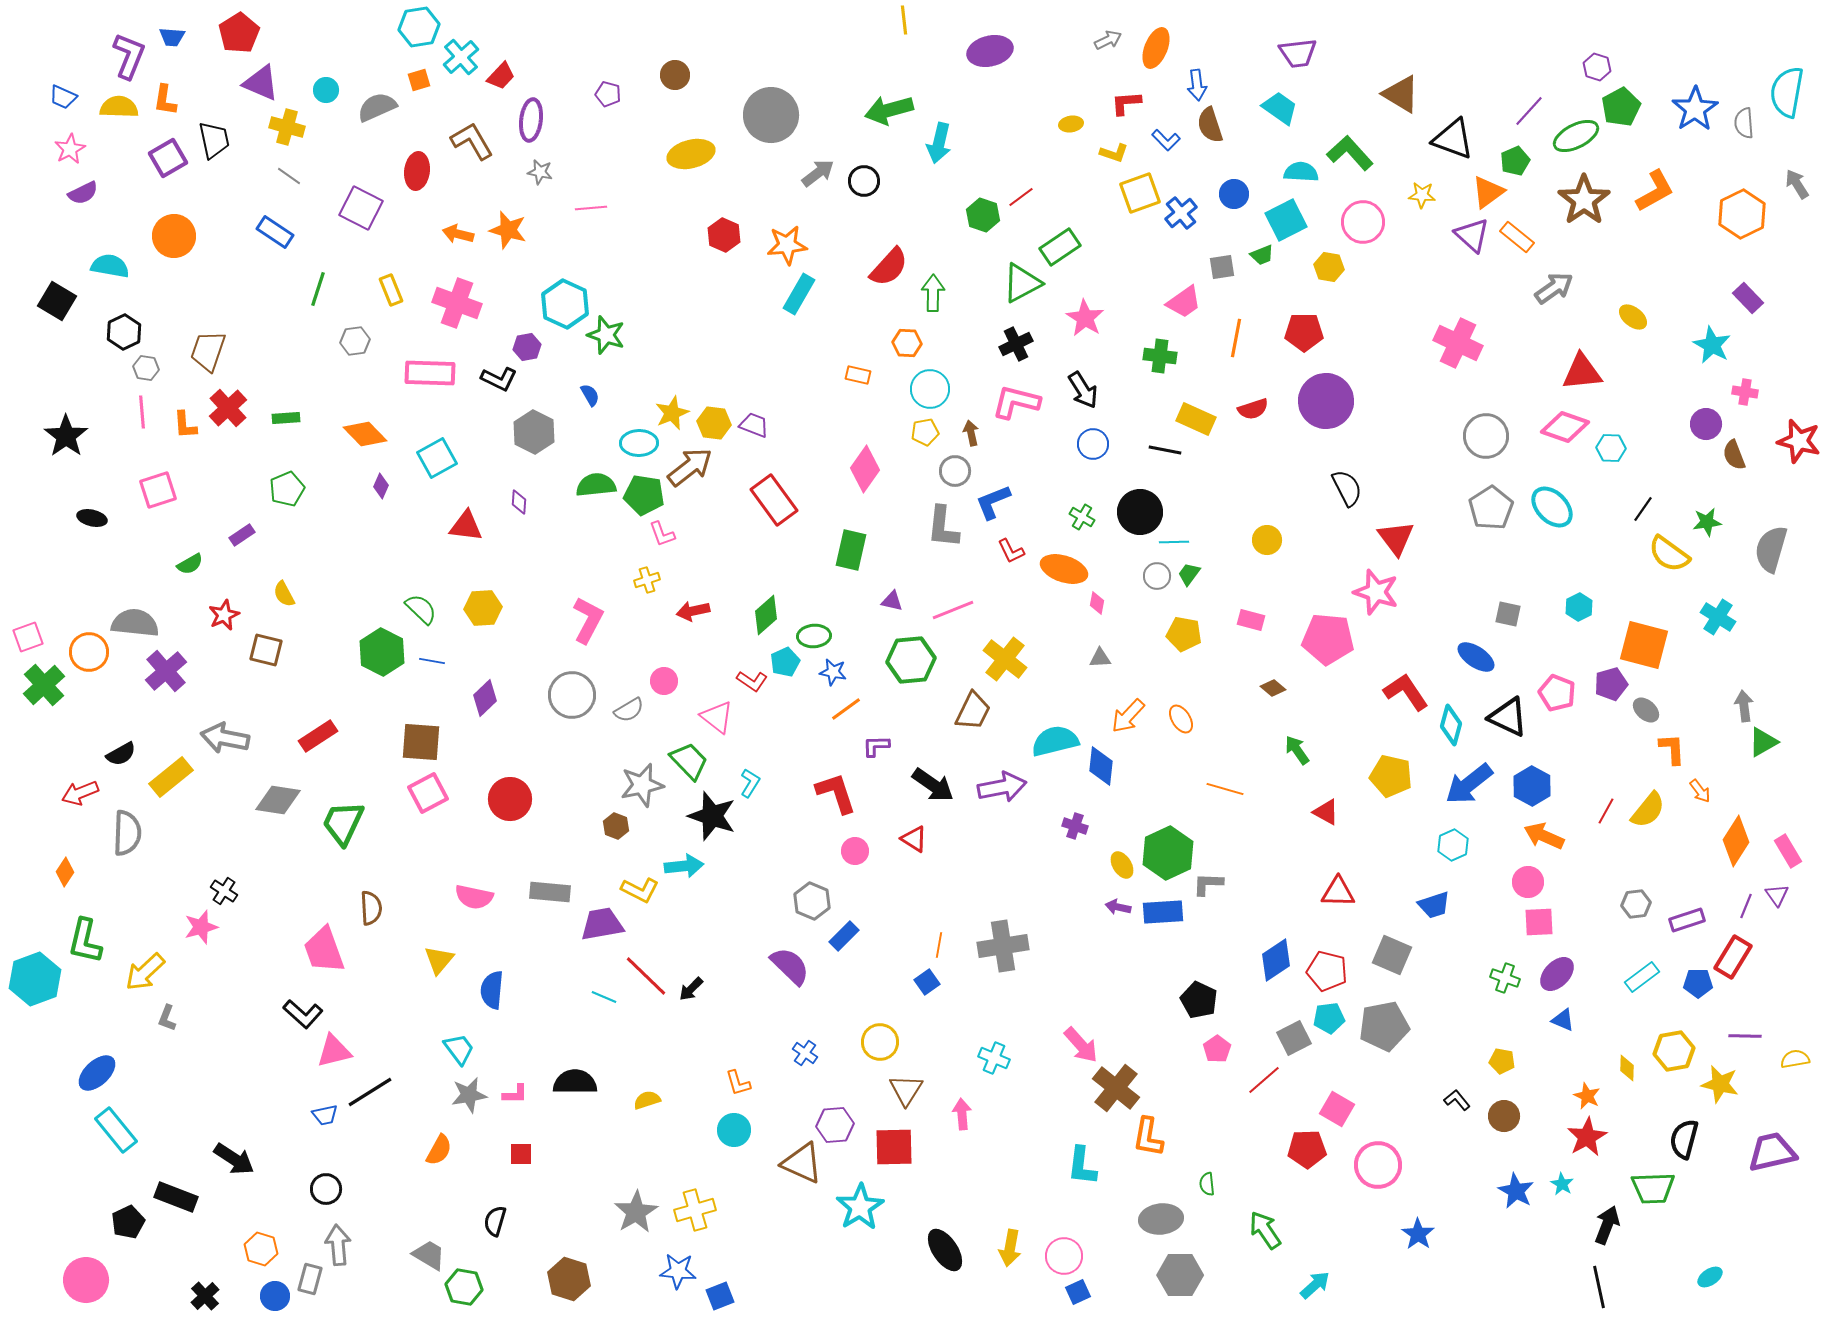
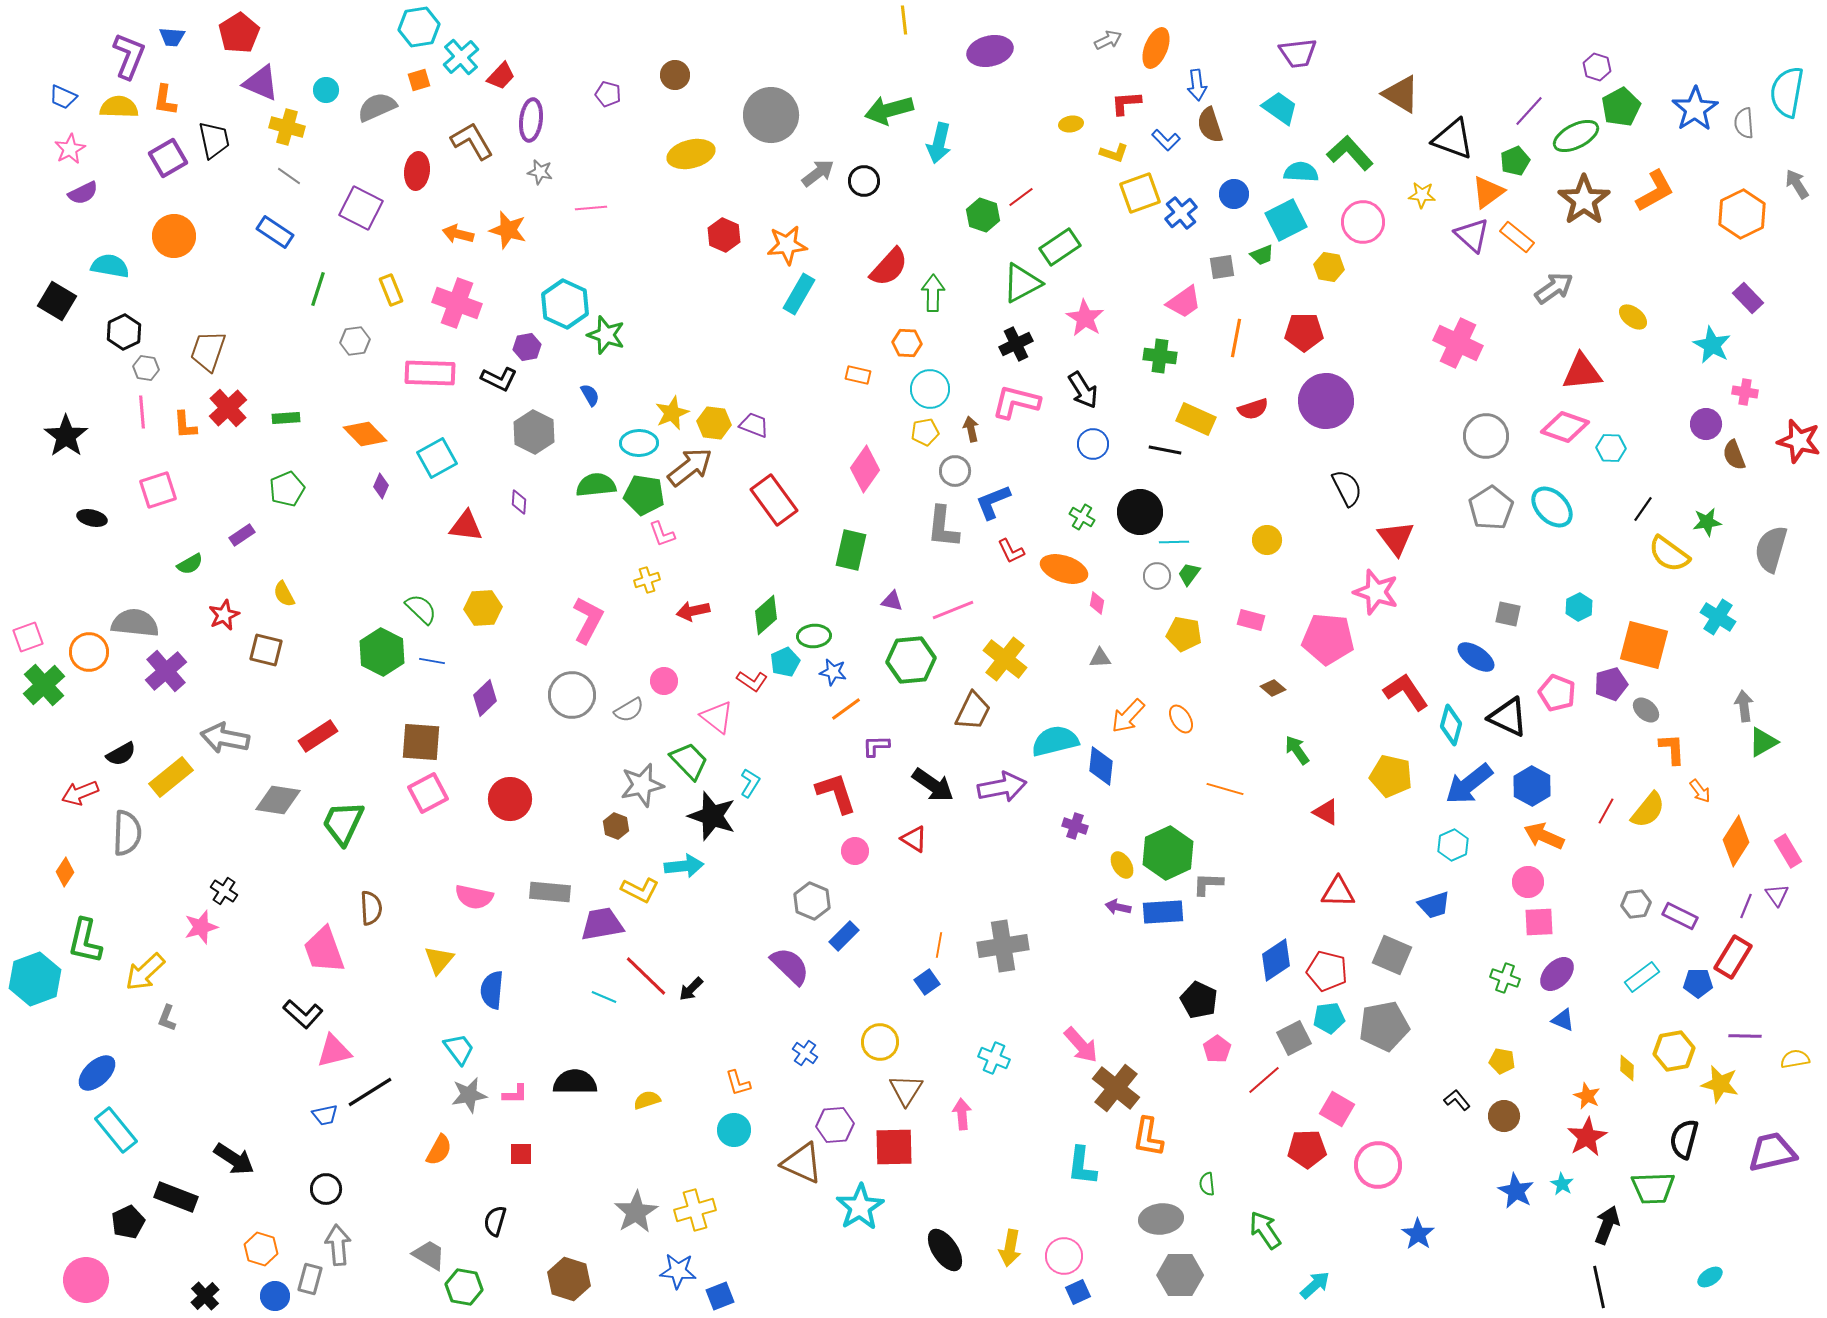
brown arrow at (971, 433): moved 4 px up
purple rectangle at (1687, 920): moved 7 px left, 4 px up; rotated 44 degrees clockwise
